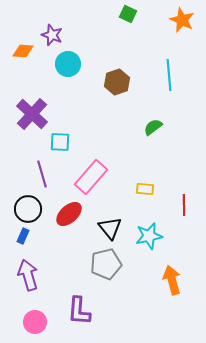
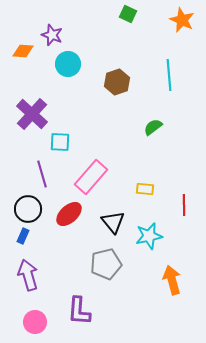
black triangle: moved 3 px right, 6 px up
